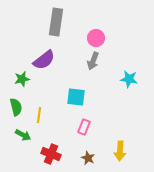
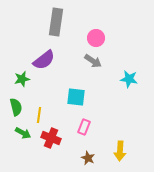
gray arrow: rotated 78 degrees counterclockwise
green arrow: moved 2 px up
red cross: moved 16 px up
